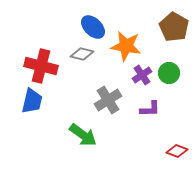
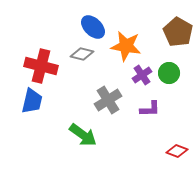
brown pentagon: moved 4 px right, 5 px down
